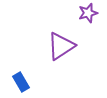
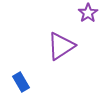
purple star: rotated 18 degrees counterclockwise
